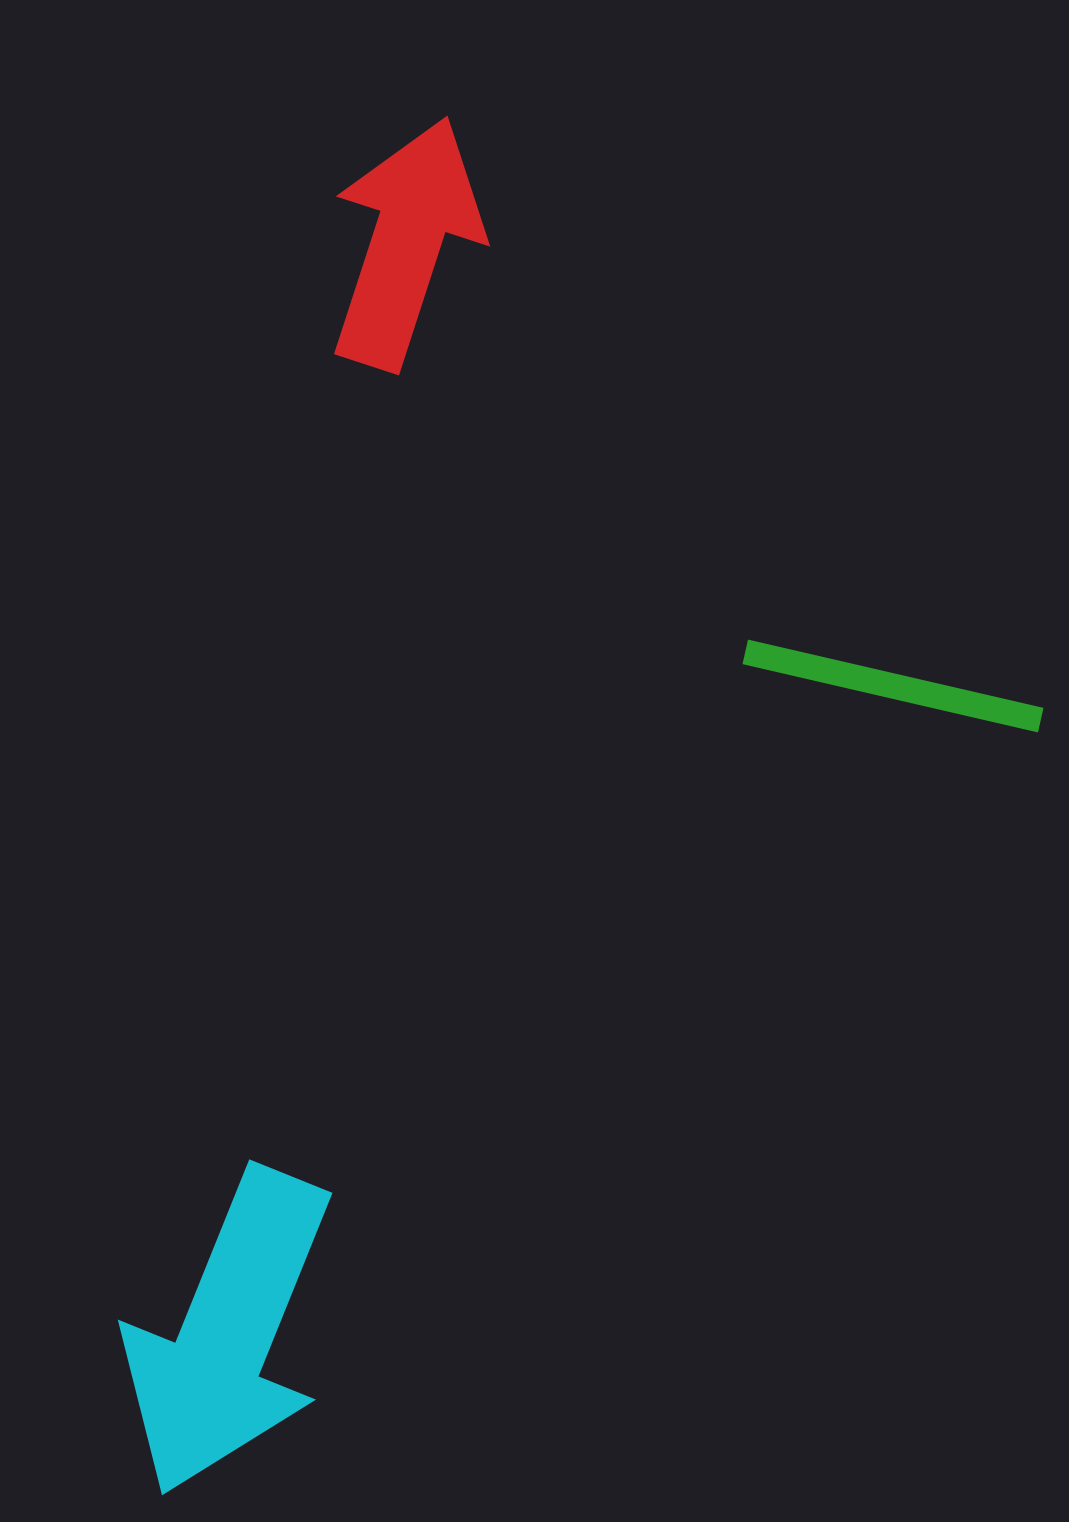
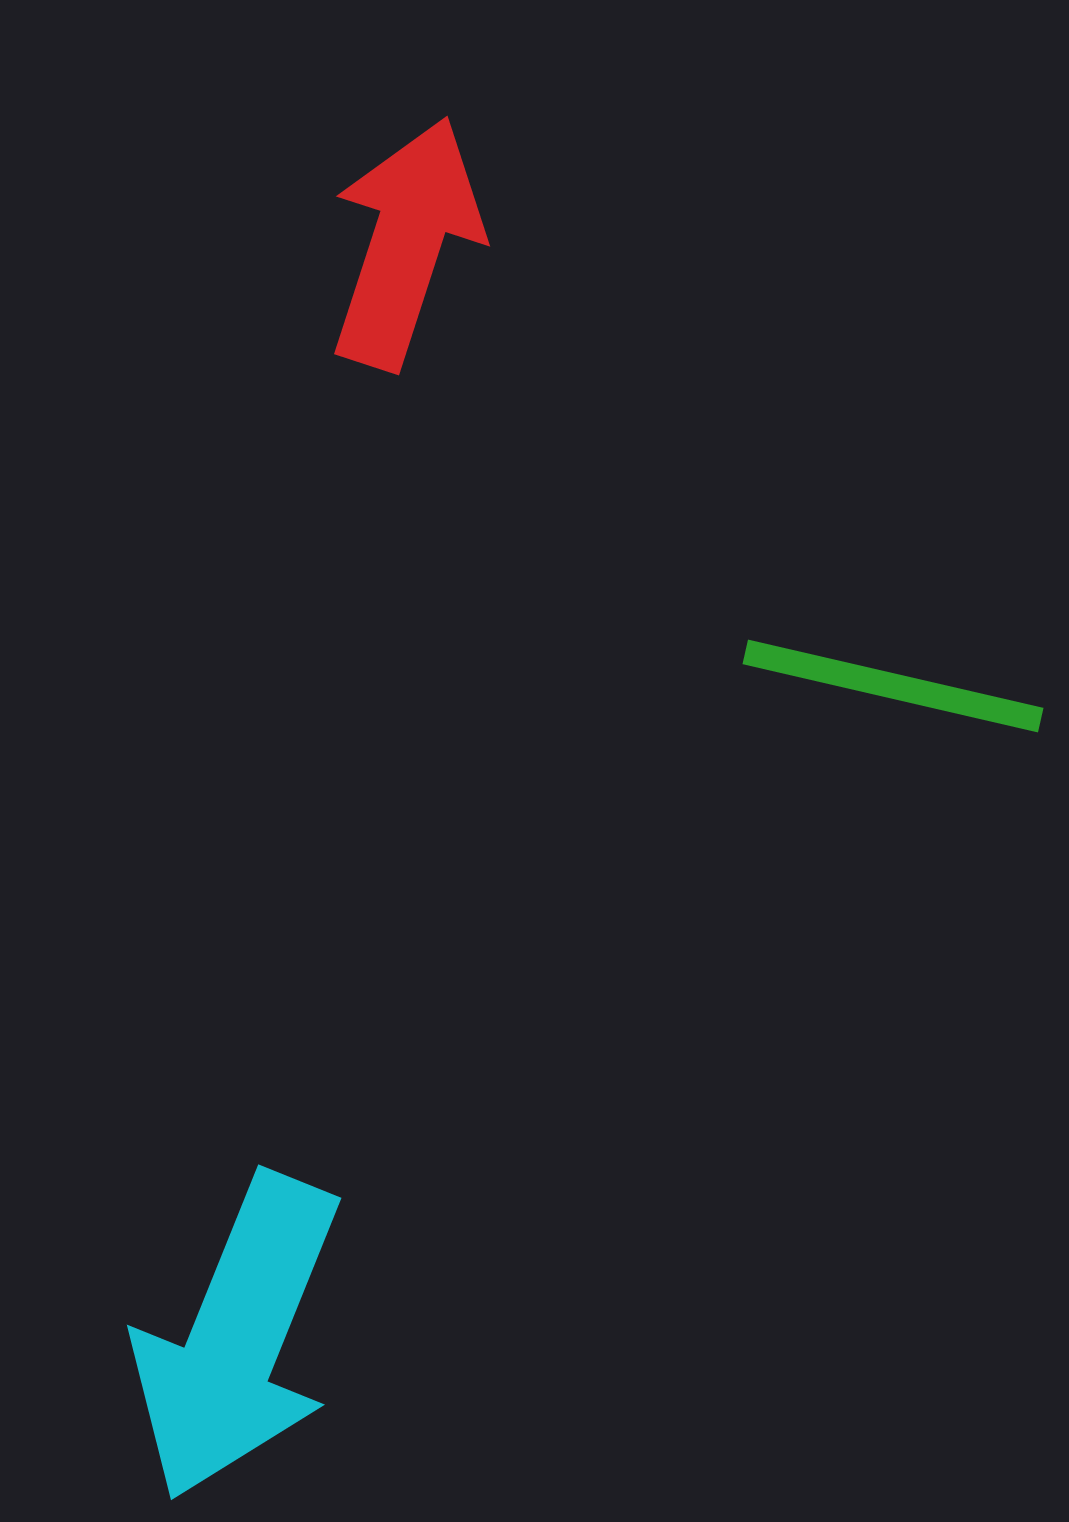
cyan arrow: moved 9 px right, 5 px down
